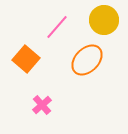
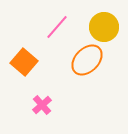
yellow circle: moved 7 px down
orange square: moved 2 px left, 3 px down
